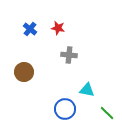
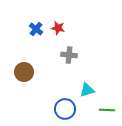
blue cross: moved 6 px right
cyan triangle: rotated 28 degrees counterclockwise
green line: moved 3 px up; rotated 42 degrees counterclockwise
